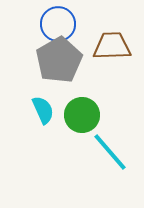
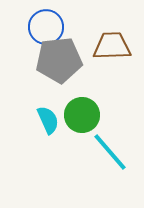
blue circle: moved 12 px left, 3 px down
gray pentagon: rotated 24 degrees clockwise
cyan semicircle: moved 5 px right, 10 px down
